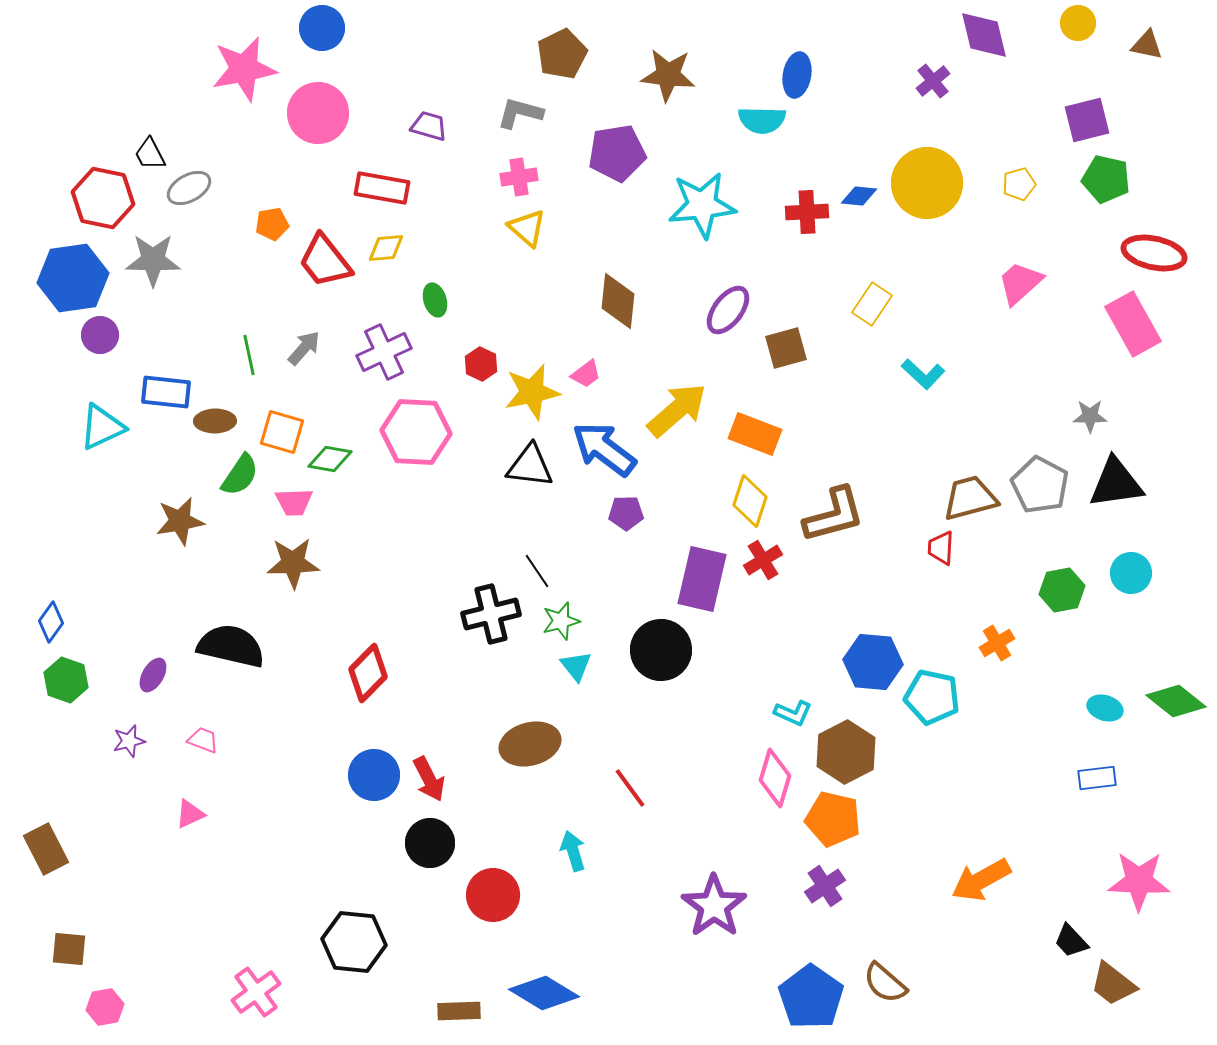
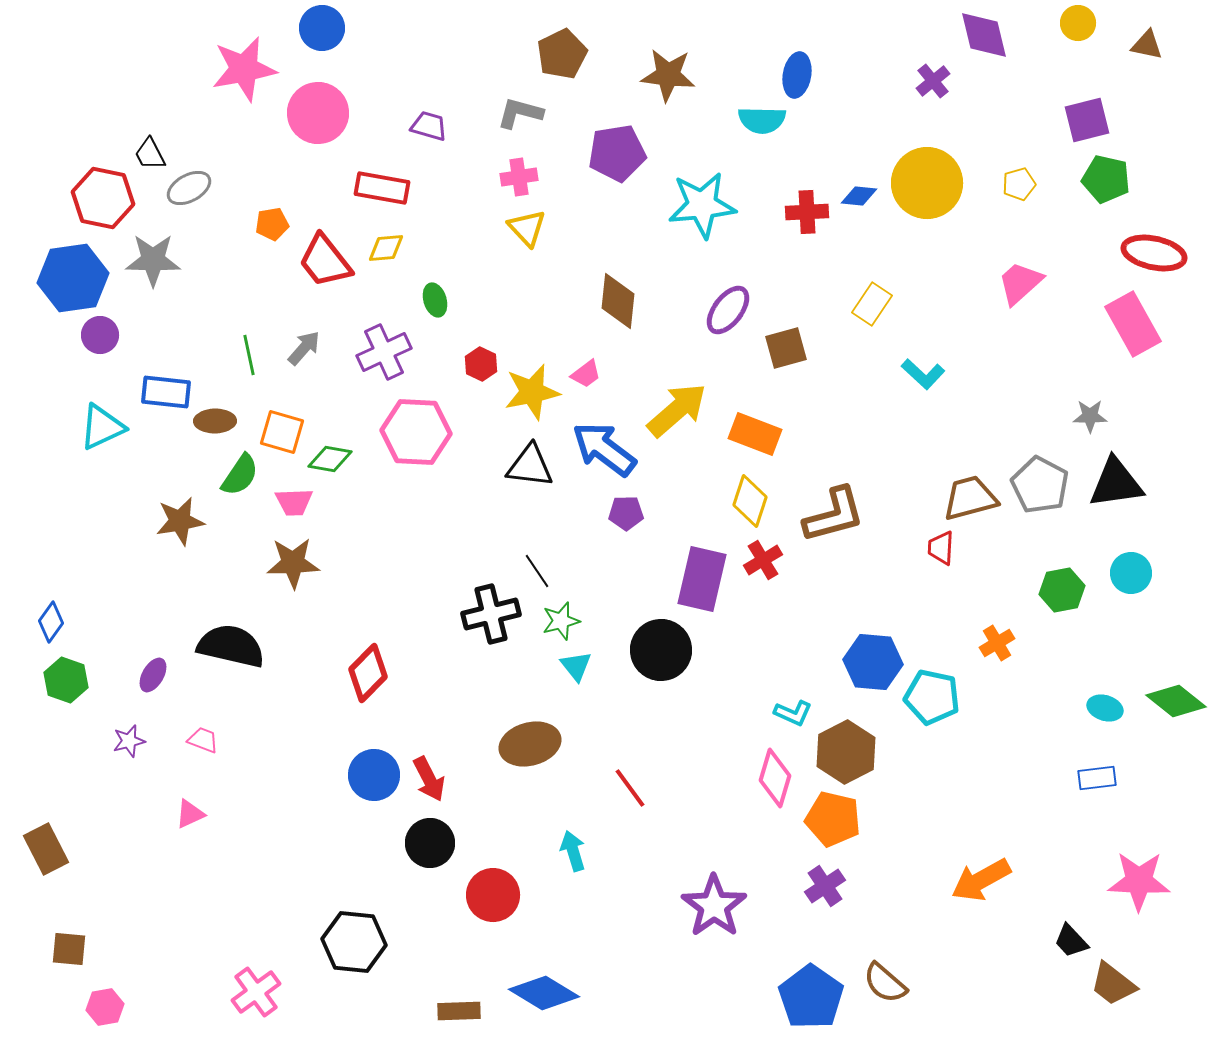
yellow triangle at (527, 228): rotated 6 degrees clockwise
